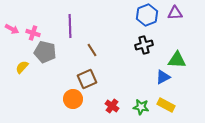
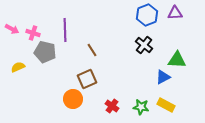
purple line: moved 5 px left, 4 px down
black cross: rotated 36 degrees counterclockwise
yellow semicircle: moved 4 px left; rotated 24 degrees clockwise
